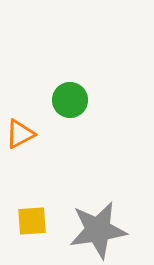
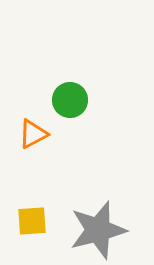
orange triangle: moved 13 px right
gray star: rotated 6 degrees counterclockwise
